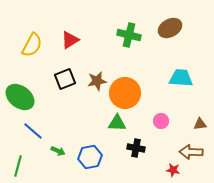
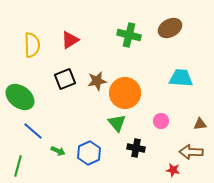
yellow semicircle: rotated 30 degrees counterclockwise
green triangle: rotated 48 degrees clockwise
blue hexagon: moved 1 px left, 4 px up; rotated 15 degrees counterclockwise
